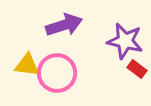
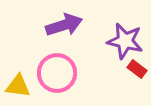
yellow triangle: moved 9 px left, 21 px down
